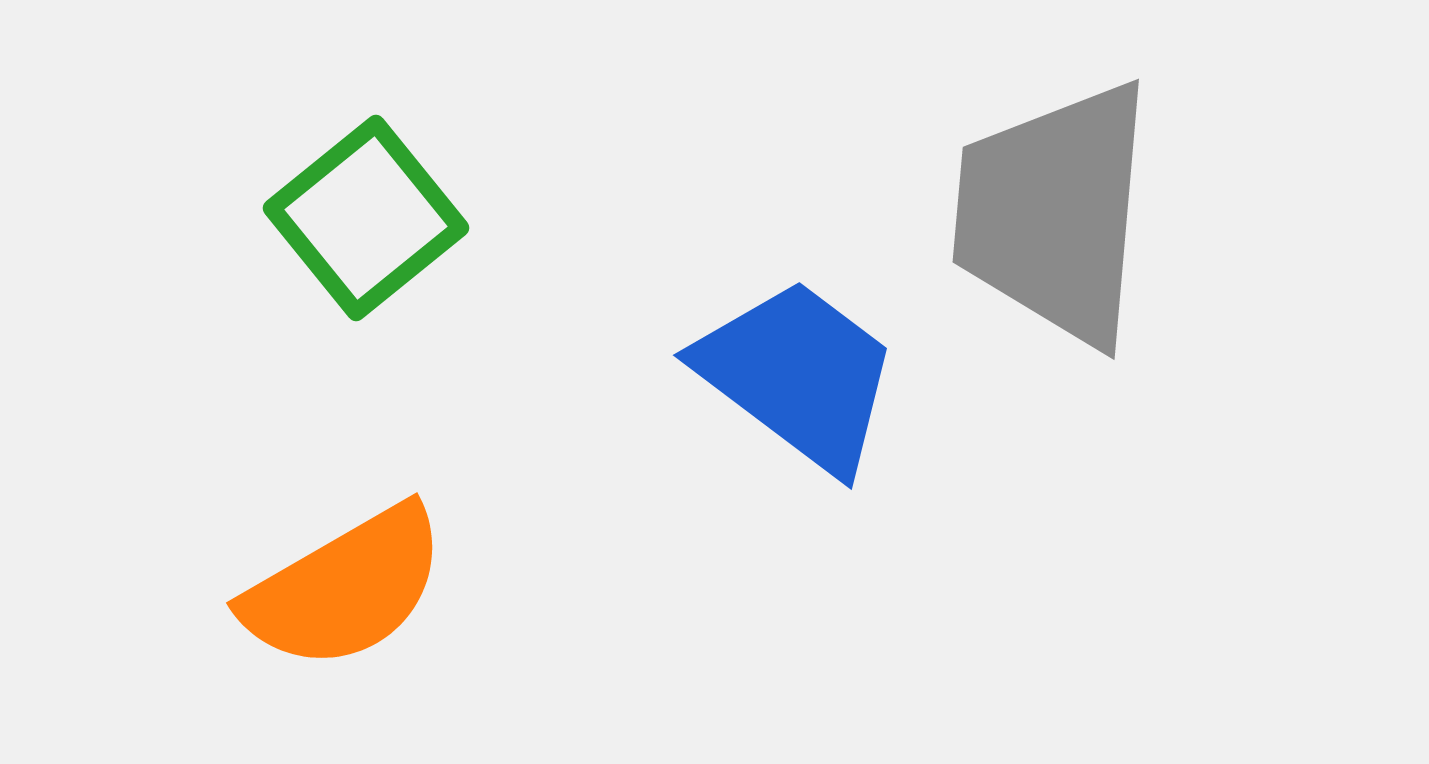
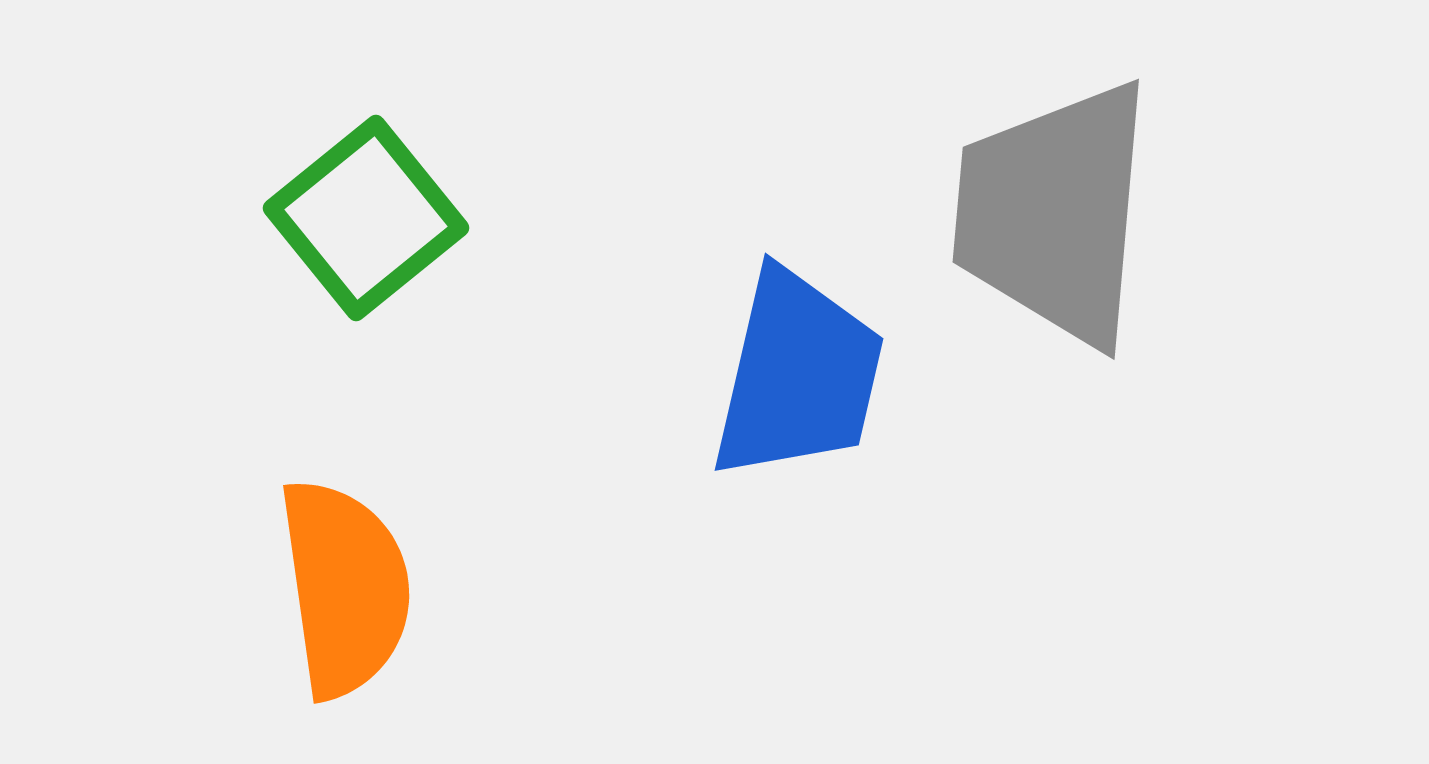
blue trapezoid: rotated 66 degrees clockwise
orange semicircle: rotated 68 degrees counterclockwise
